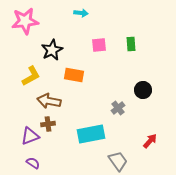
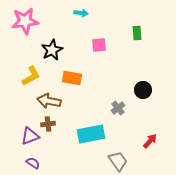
green rectangle: moved 6 px right, 11 px up
orange rectangle: moved 2 px left, 3 px down
